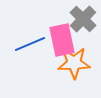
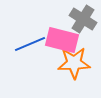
gray cross: rotated 12 degrees counterclockwise
pink rectangle: rotated 64 degrees counterclockwise
